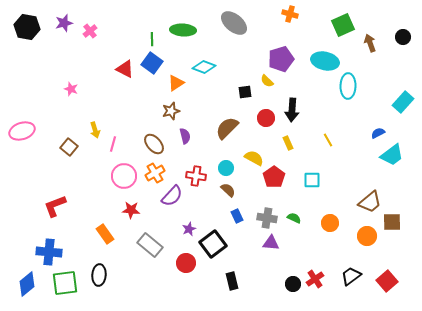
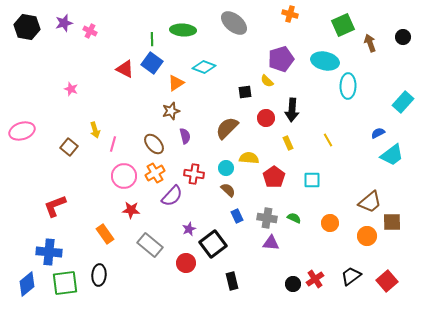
pink cross at (90, 31): rotated 24 degrees counterclockwise
yellow semicircle at (254, 158): moved 5 px left; rotated 24 degrees counterclockwise
red cross at (196, 176): moved 2 px left, 2 px up
